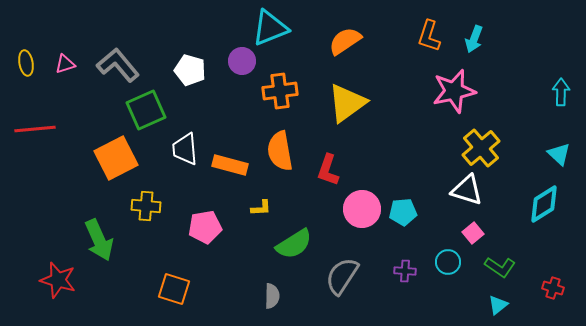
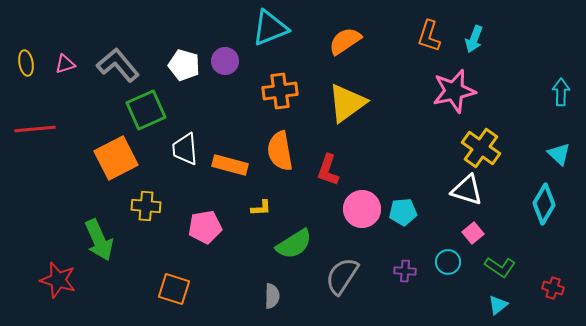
purple circle at (242, 61): moved 17 px left
white pentagon at (190, 70): moved 6 px left, 5 px up
yellow cross at (481, 148): rotated 15 degrees counterclockwise
cyan diamond at (544, 204): rotated 27 degrees counterclockwise
